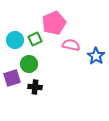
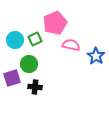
pink pentagon: moved 1 px right
